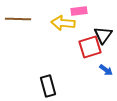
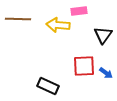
yellow arrow: moved 5 px left, 2 px down
red square: moved 6 px left, 19 px down; rotated 15 degrees clockwise
blue arrow: moved 3 px down
black rectangle: rotated 50 degrees counterclockwise
